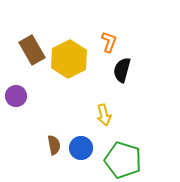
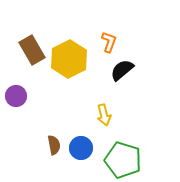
black semicircle: rotated 35 degrees clockwise
